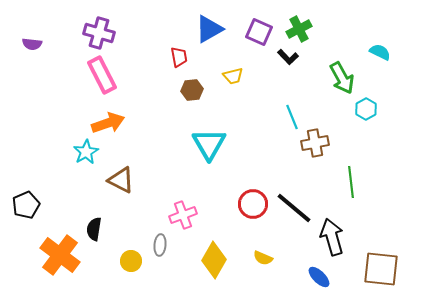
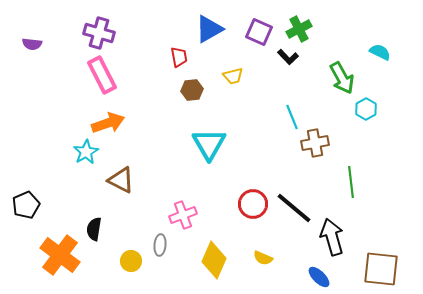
yellow diamond: rotated 6 degrees counterclockwise
